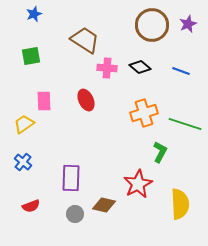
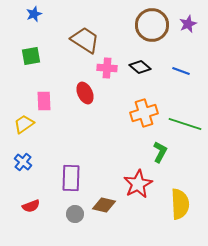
red ellipse: moved 1 px left, 7 px up
